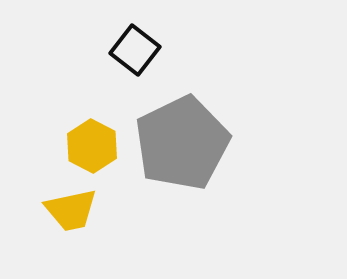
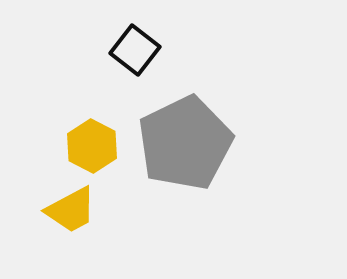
gray pentagon: moved 3 px right
yellow trapezoid: rotated 16 degrees counterclockwise
